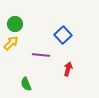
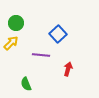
green circle: moved 1 px right, 1 px up
blue square: moved 5 px left, 1 px up
